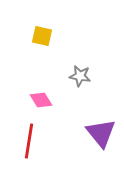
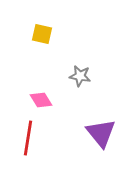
yellow square: moved 2 px up
red line: moved 1 px left, 3 px up
